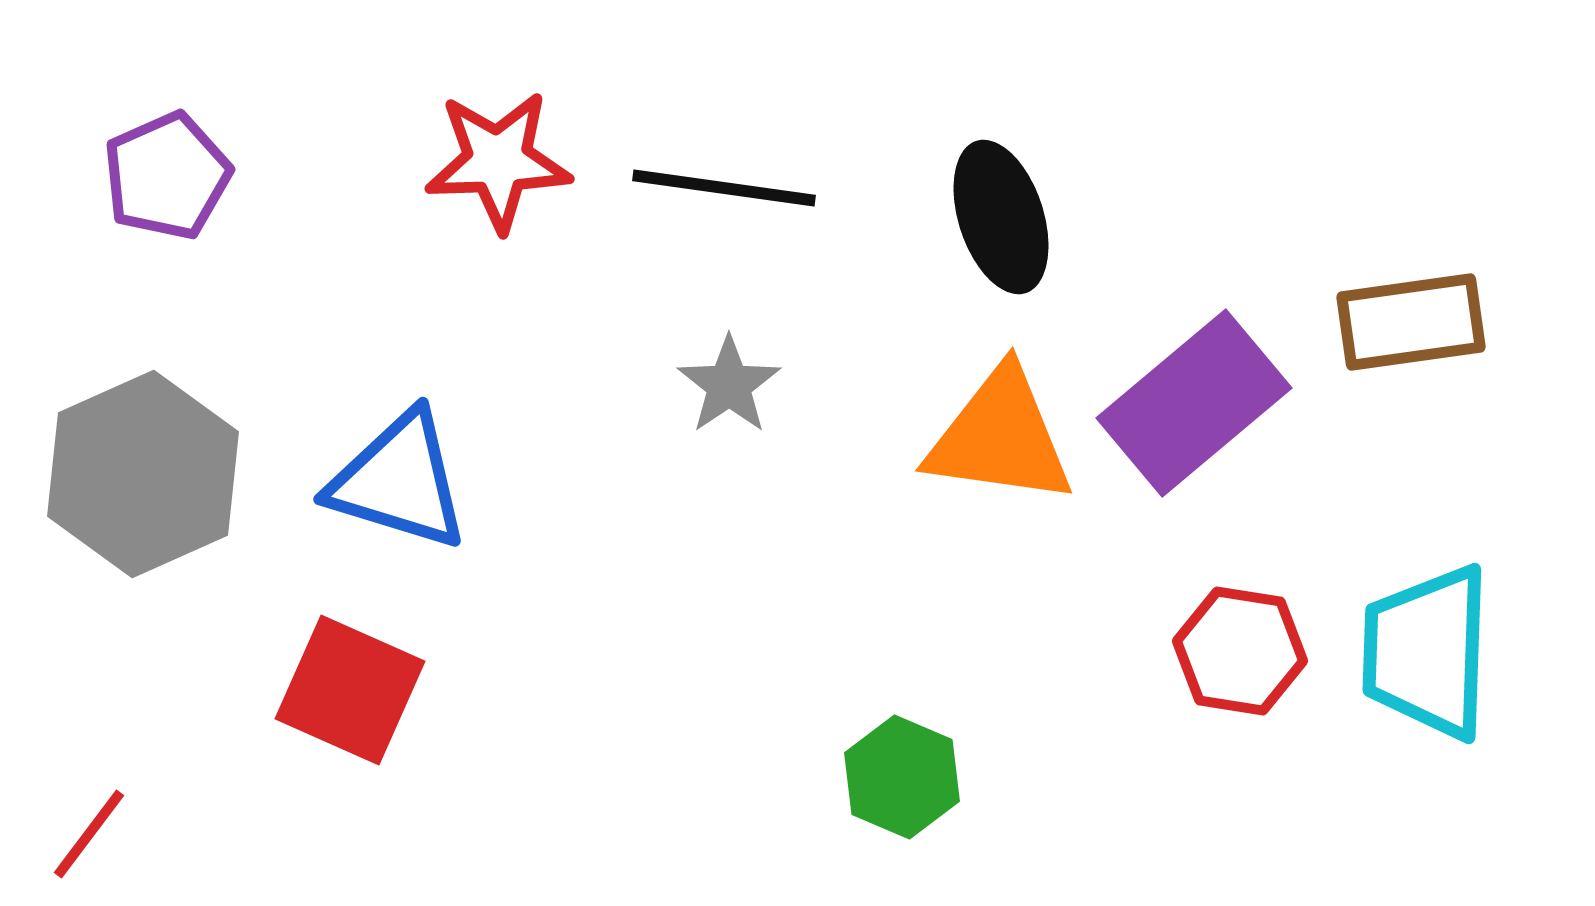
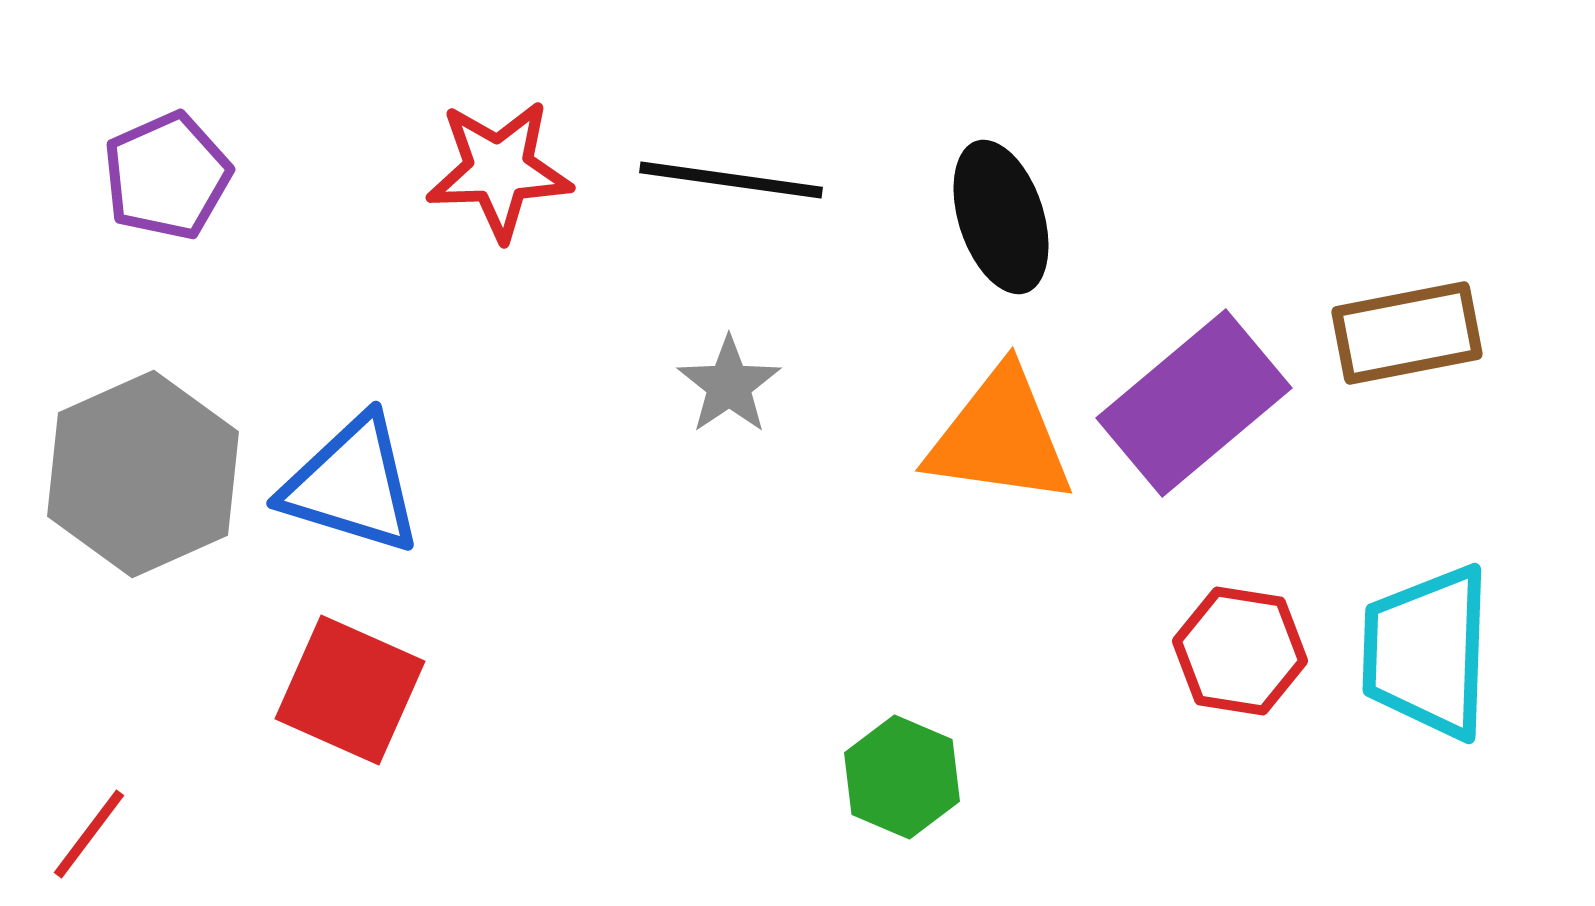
red star: moved 1 px right, 9 px down
black line: moved 7 px right, 8 px up
brown rectangle: moved 4 px left, 11 px down; rotated 3 degrees counterclockwise
blue triangle: moved 47 px left, 4 px down
